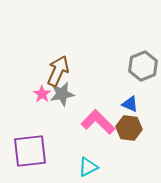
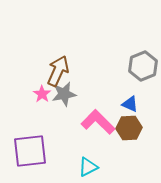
gray star: moved 2 px right
brown hexagon: rotated 10 degrees counterclockwise
